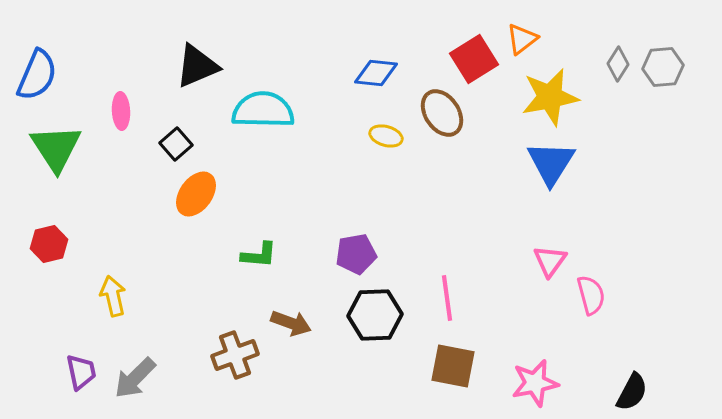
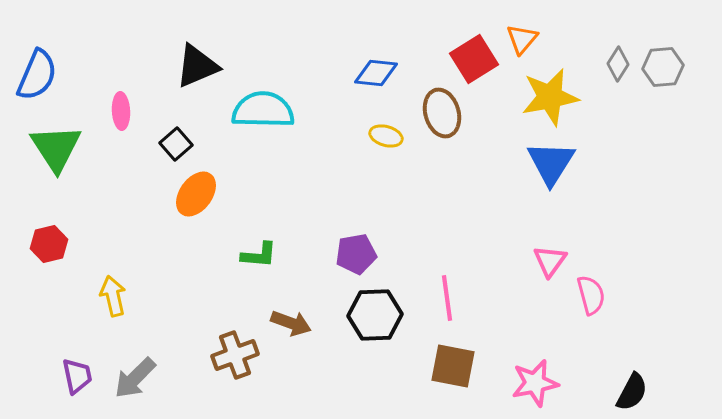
orange triangle: rotated 12 degrees counterclockwise
brown ellipse: rotated 18 degrees clockwise
purple trapezoid: moved 4 px left, 4 px down
